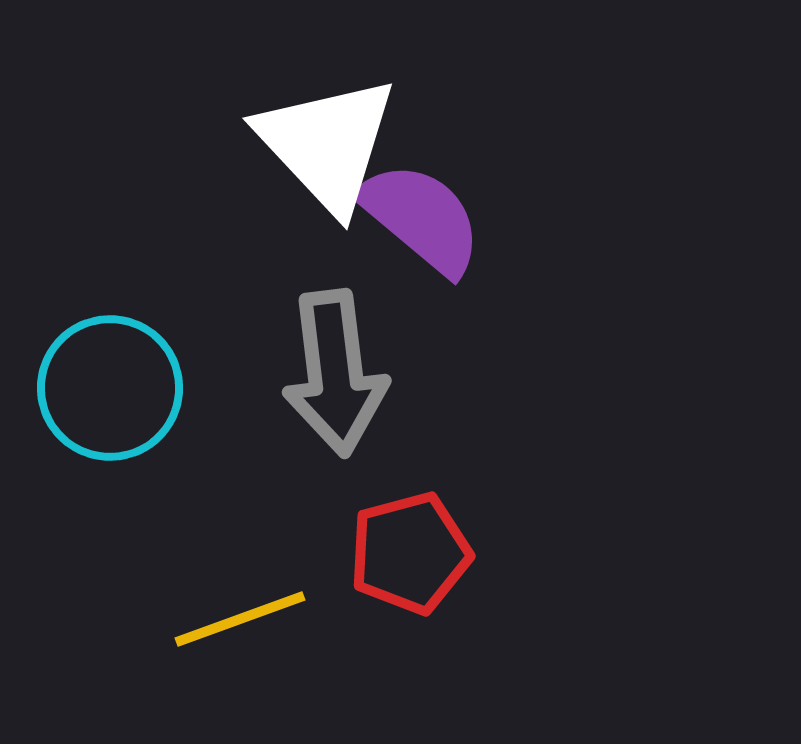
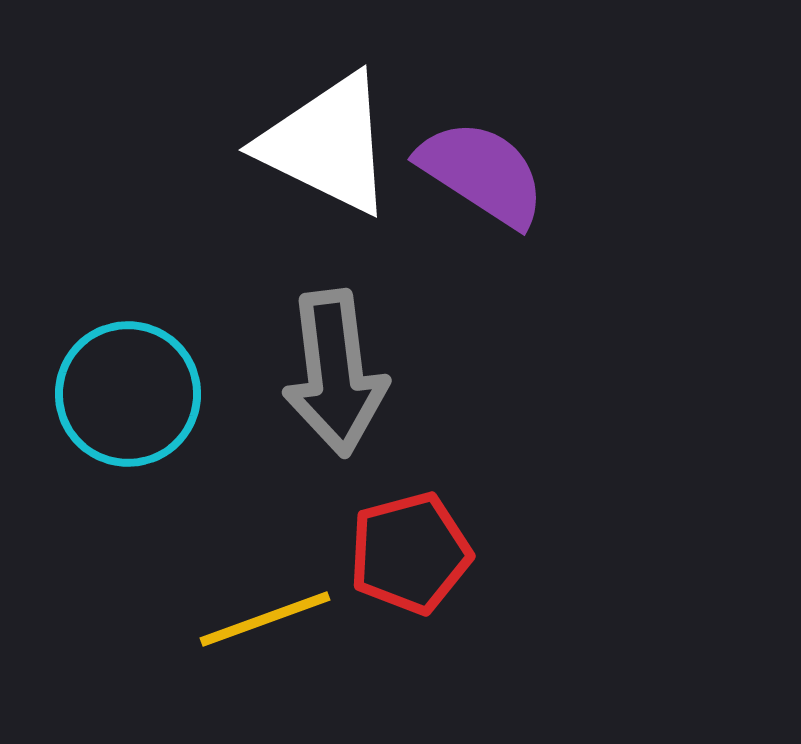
white triangle: rotated 21 degrees counterclockwise
purple semicircle: moved 61 px right, 45 px up; rotated 7 degrees counterclockwise
cyan circle: moved 18 px right, 6 px down
yellow line: moved 25 px right
